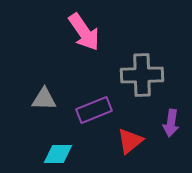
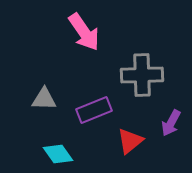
purple arrow: rotated 20 degrees clockwise
cyan diamond: rotated 56 degrees clockwise
